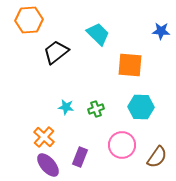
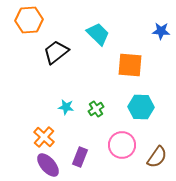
green cross: rotated 14 degrees counterclockwise
